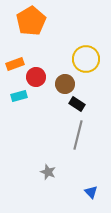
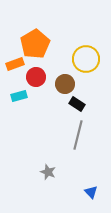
orange pentagon: moved 4 px right, 23 px down
